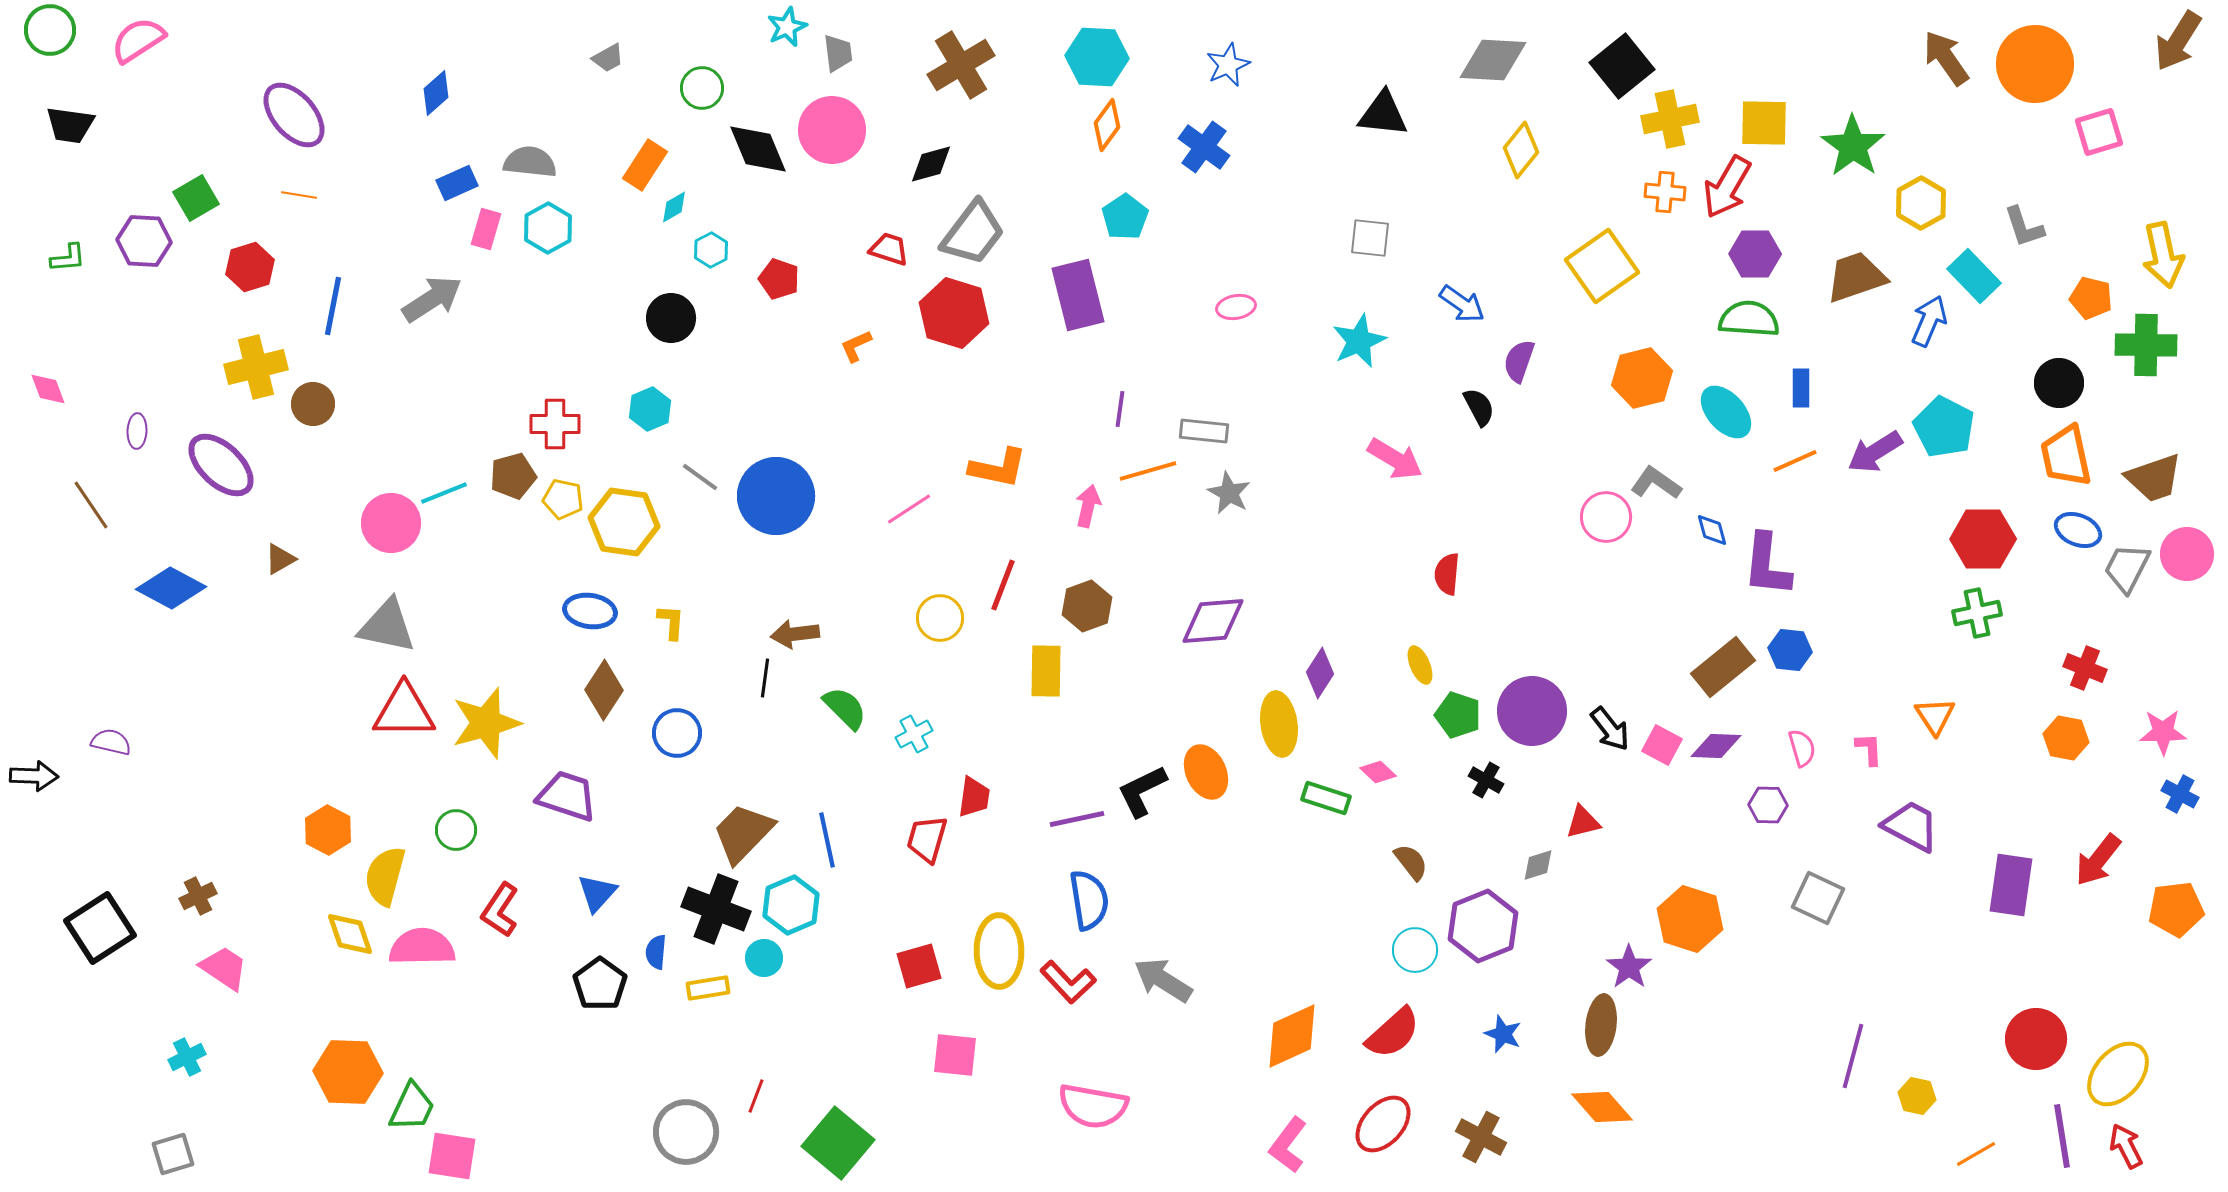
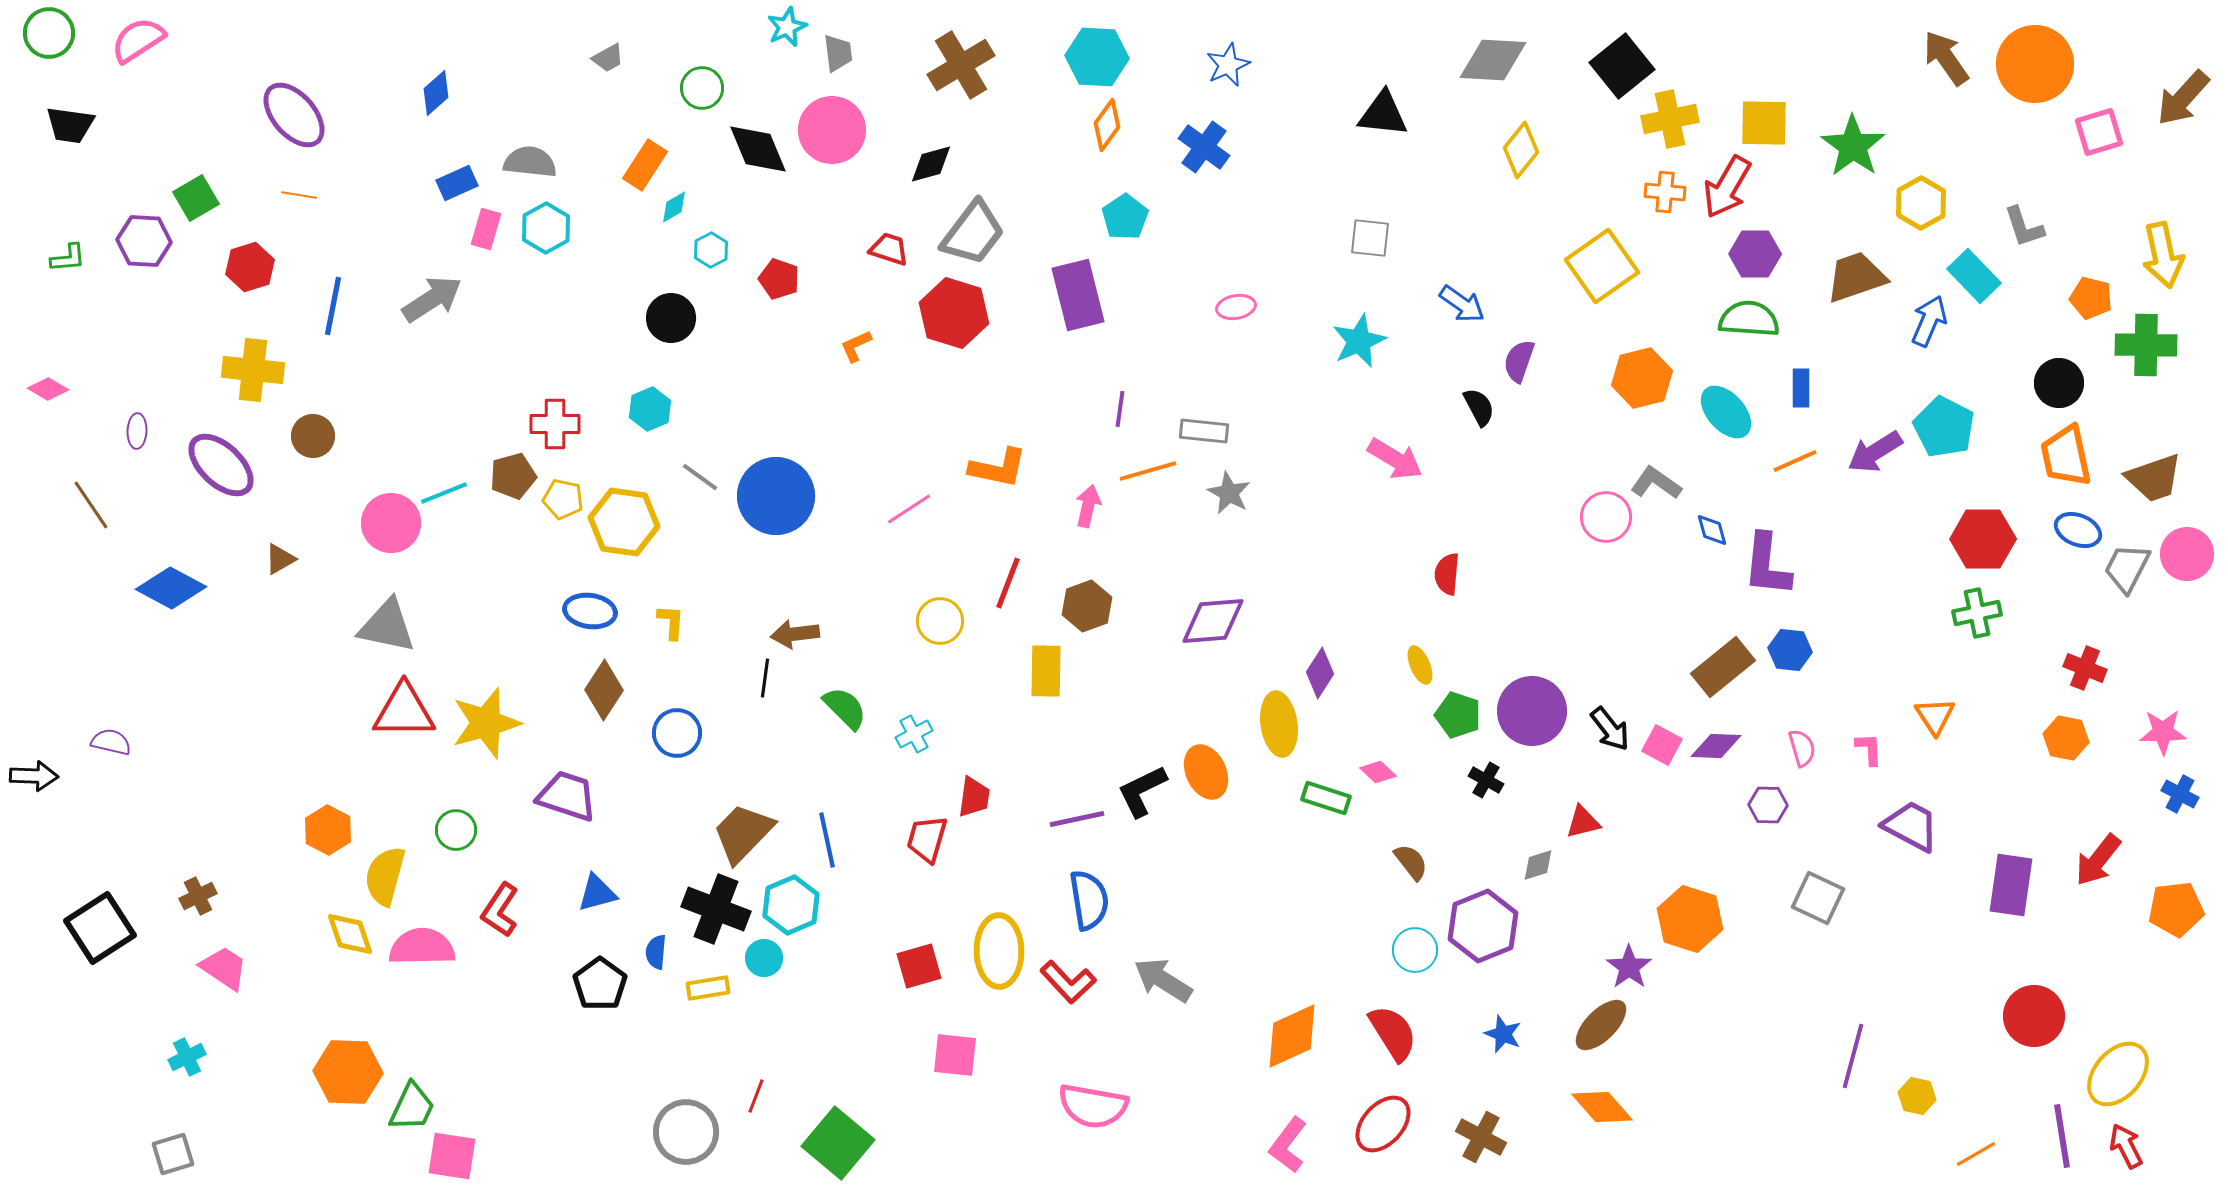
green circle at (50, 30): moved 1 px left, 3 px down
brown arrow at (2178, 41): moved 5 px right, 57 px down; rotated 10 degrees clockwise
cyan hexagon at (548, 228): moved 2 px left
yellow cross at (256, 367): moved 3 px left, 3 px down; rotated 20 degrees clockwise
pink diamond at (48, 389): rotated 39 degrees counterclockwise
brown circle at (313, 404): moved 32 px down
red line at (1003, 585): moved 5 px right, 2 px up
yellow circle at (940, 618): moved 3 px down
blue triangle at (597, 893): rotated 33 degrees clockwise
brown ellipse at (1601, 1025): rotated 38 degrees clockwise
red semicircle at (1393, 1033): rotated 80 degrees counterclockwise
red circle at (2036, 1039): moved 2 px left, 23 px up
